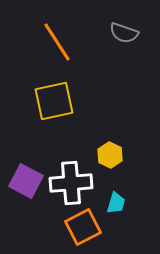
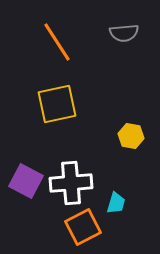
gray semicircle: rotated 24 degrees counterclockwise
yellow square: moved 3 px right, 3 px down
yellow hexagon: moved 21 px right, 19 px up; rotated 15 degrees counterclockwise
